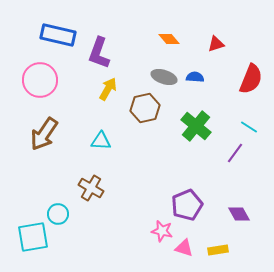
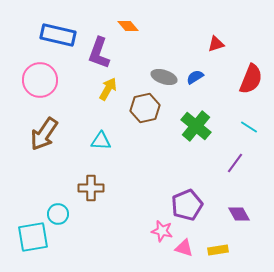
orange diamond: moved 41 px left, 13 px up
blue semicircle: rotated 36 degrees counterclockwise
purple line: moved 10 px down
brown cross: rotated 30 degrees counterclockwise
